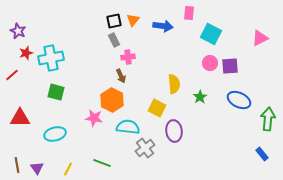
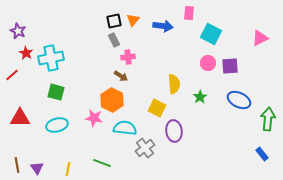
red star: rotated 24 degrees counterclockwise
pink circle: moved 2 px left
brown arrow: rotated 32 degrees counterclockwise
cyan semicircle: moved 3 px left, 1 px down
cyan ellipse: moved 2 px right, 9 px up
yellow line: rotated 16 degrees counterclockwise
